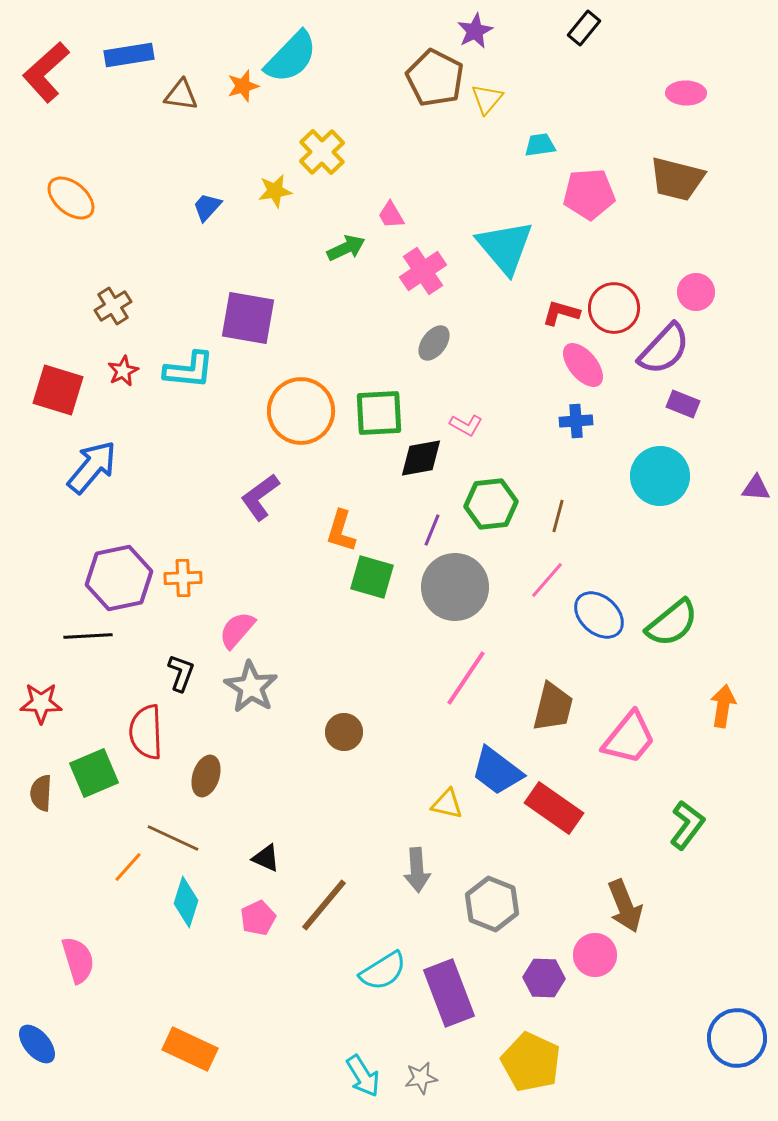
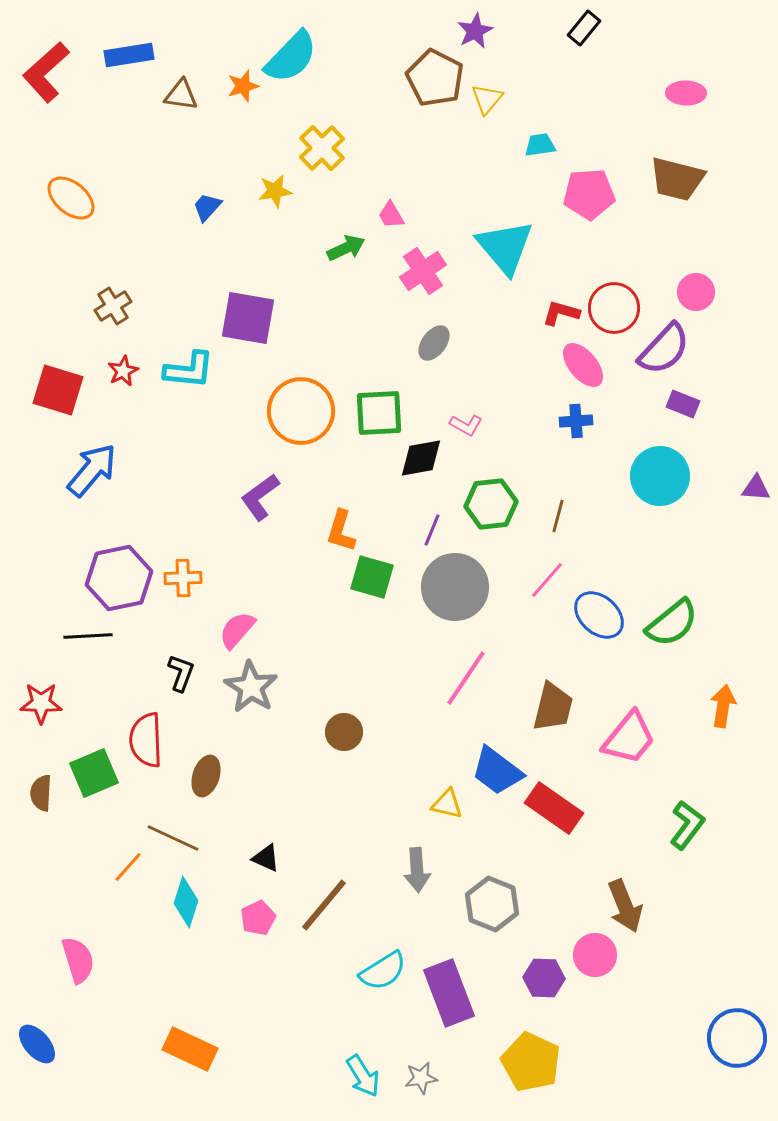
yellow cross at (322, 152): moved 4 px up
blue arrow at (92, 467): moved 3 px down
red semicircle at (146, 732): moved 8 px down
